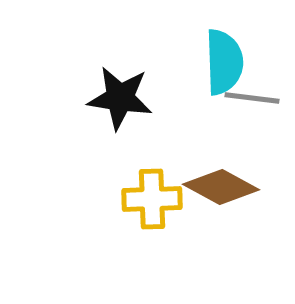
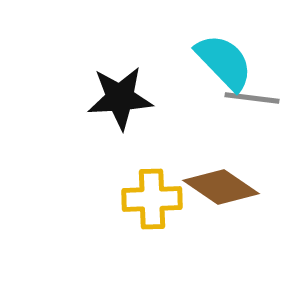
cyan semicircle: rotated 42 degrees counterclockwise
black star: rotated 12 degrees counterclockwise
brown diamond: rotated 6 degrees clockwise
